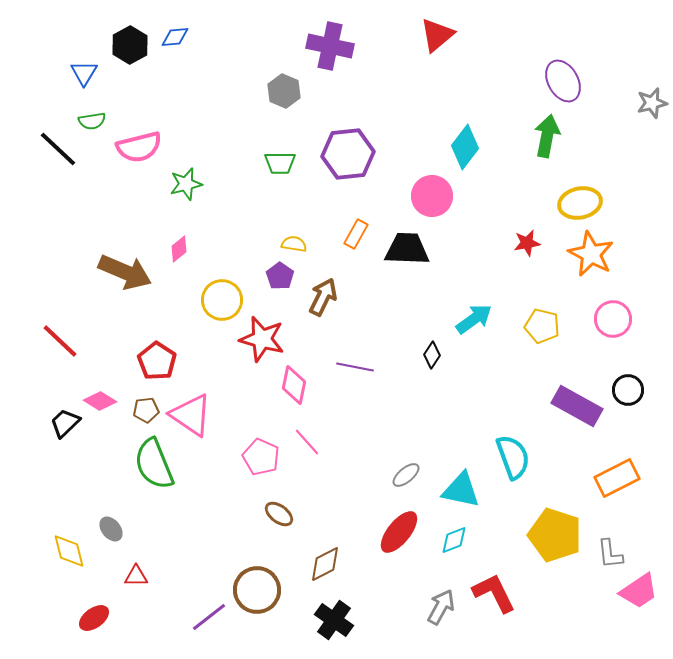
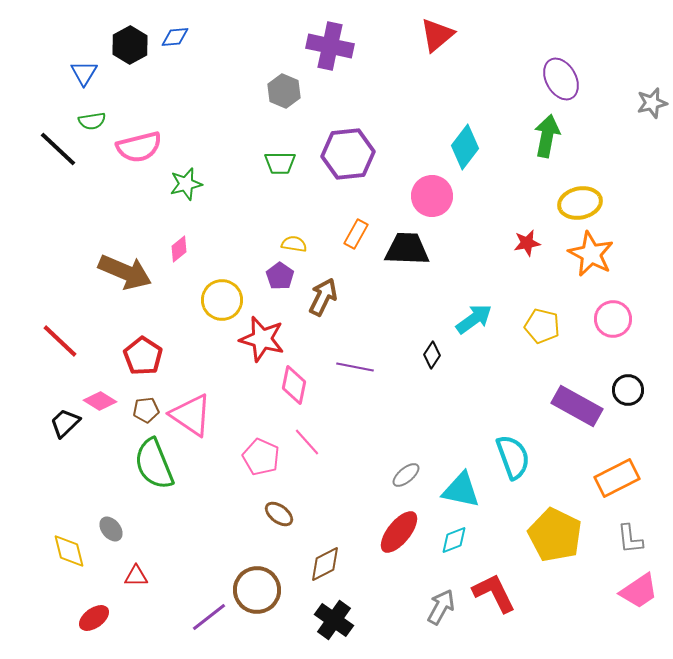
purple ellipse at (563, 81): moved 2 px left, 2 px up
red pentagon at (157, 361): moved 14 px left, 5 px up
yellow pentagon at (555, 535): rotated 8 degrees clockwise
gray L-shape at (610, 554): moved 20 px right, 15 px up
